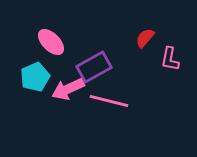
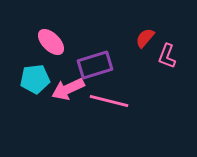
pink L-shape: moved 3 px left, 3 px up; rotated 10 degrees clockwise
purple rectangle: moved 1 px right, 2 px up; rotated 12 degrees clockwise
cyan pentagon: moved 2 px down; rotated 16 degrees clockwise
